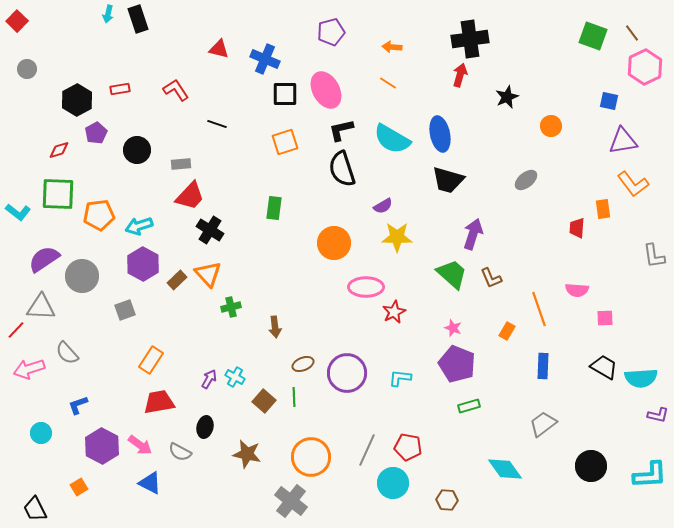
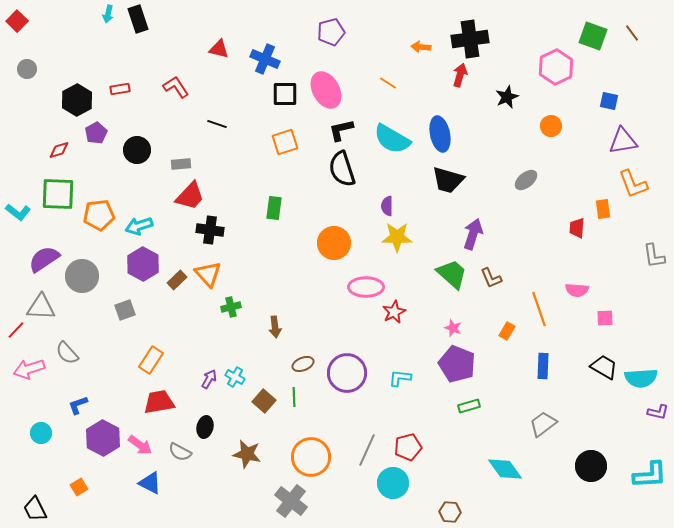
orange arrow at (392, 47): moved 29 px right
pink hexagon at (645, 67): moved 89 px left
red L-shape at (176, 90): moved 3 px up
orange L-shape at (633, 184): rotated 16 degrees clockwise
purple semicircle at (383, 206): moved 4 px right; rotated 120 degrees clockwise
black cross at (210, 230): rotated 24 degrees counterclockwise
purple L-shape at (658, 415): moved 3 px up
purple hexagon at (102, 446): moved 1 px right, 8 px up
red pentagon at (408, 447): rotated 24 degrees counterclockwise
brown hexagon at (447, 500): moved 3 px right, 12 px down
